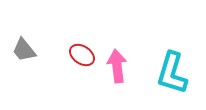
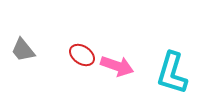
gray trapezoid: moved 1 px left
pink arrow: rotated 116 degrees clockwise
